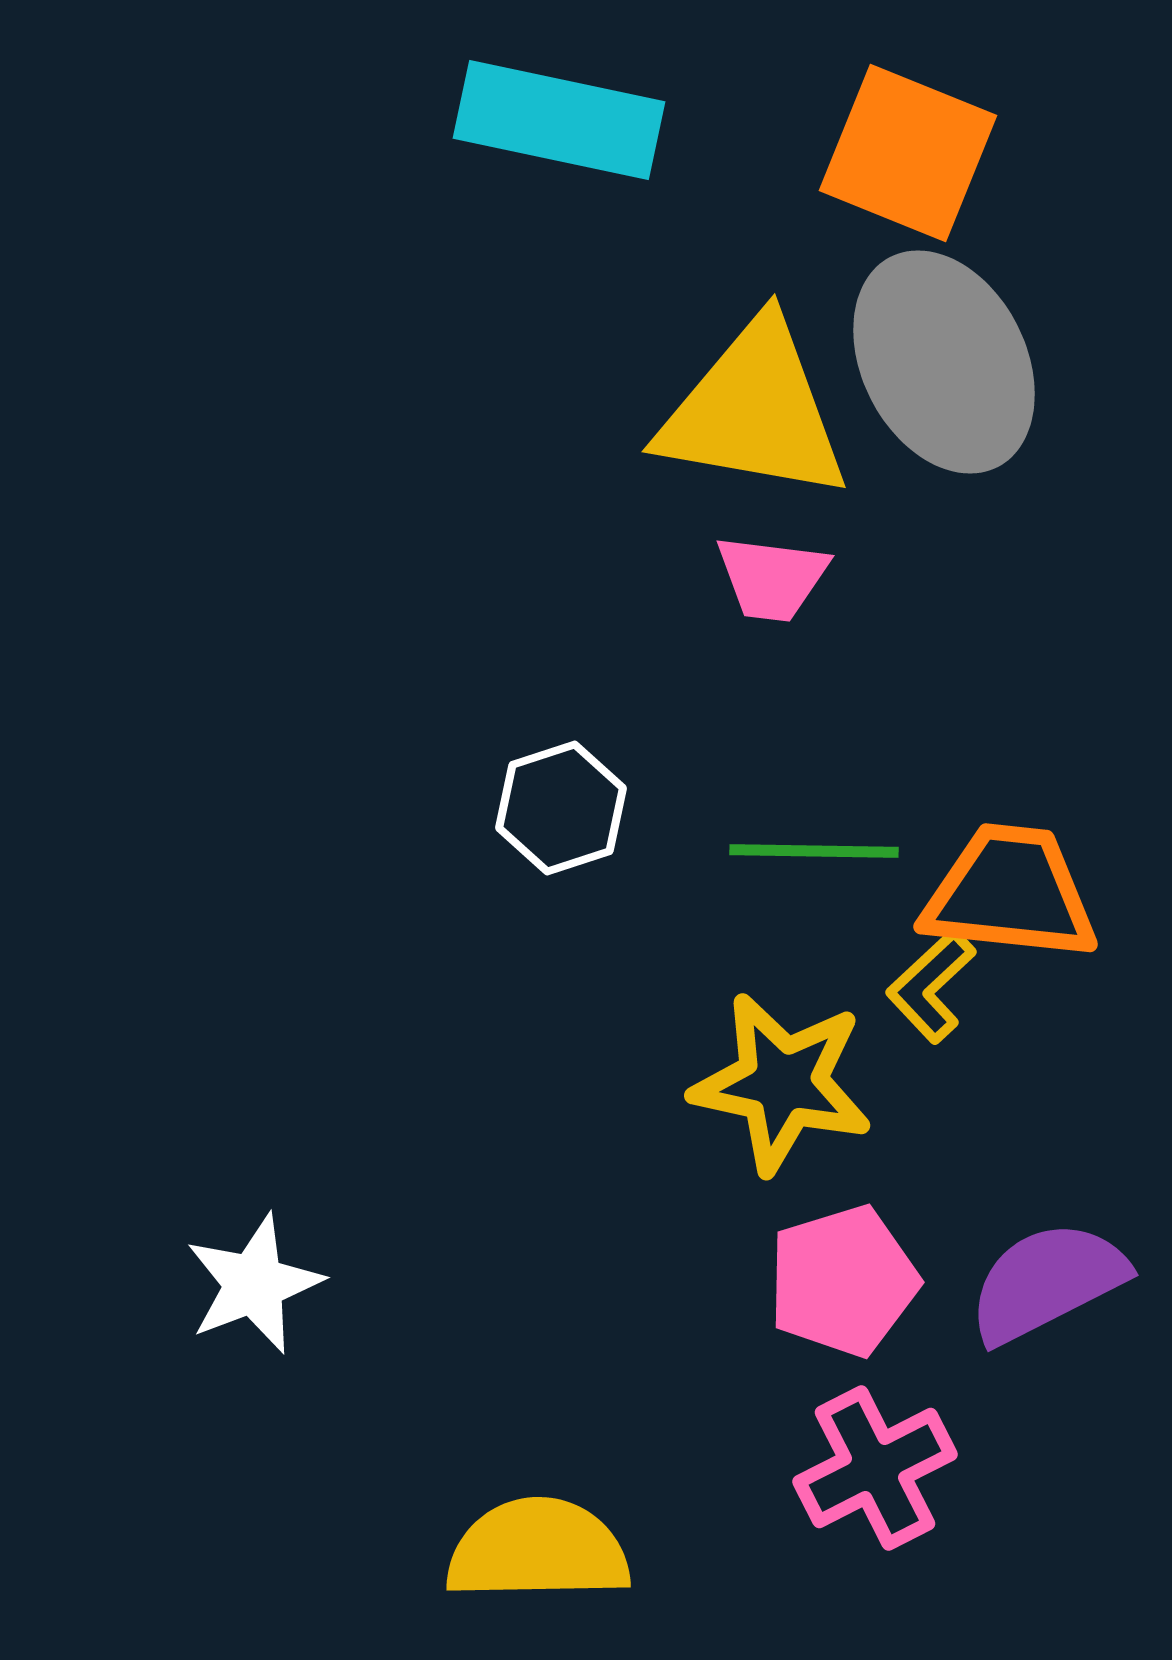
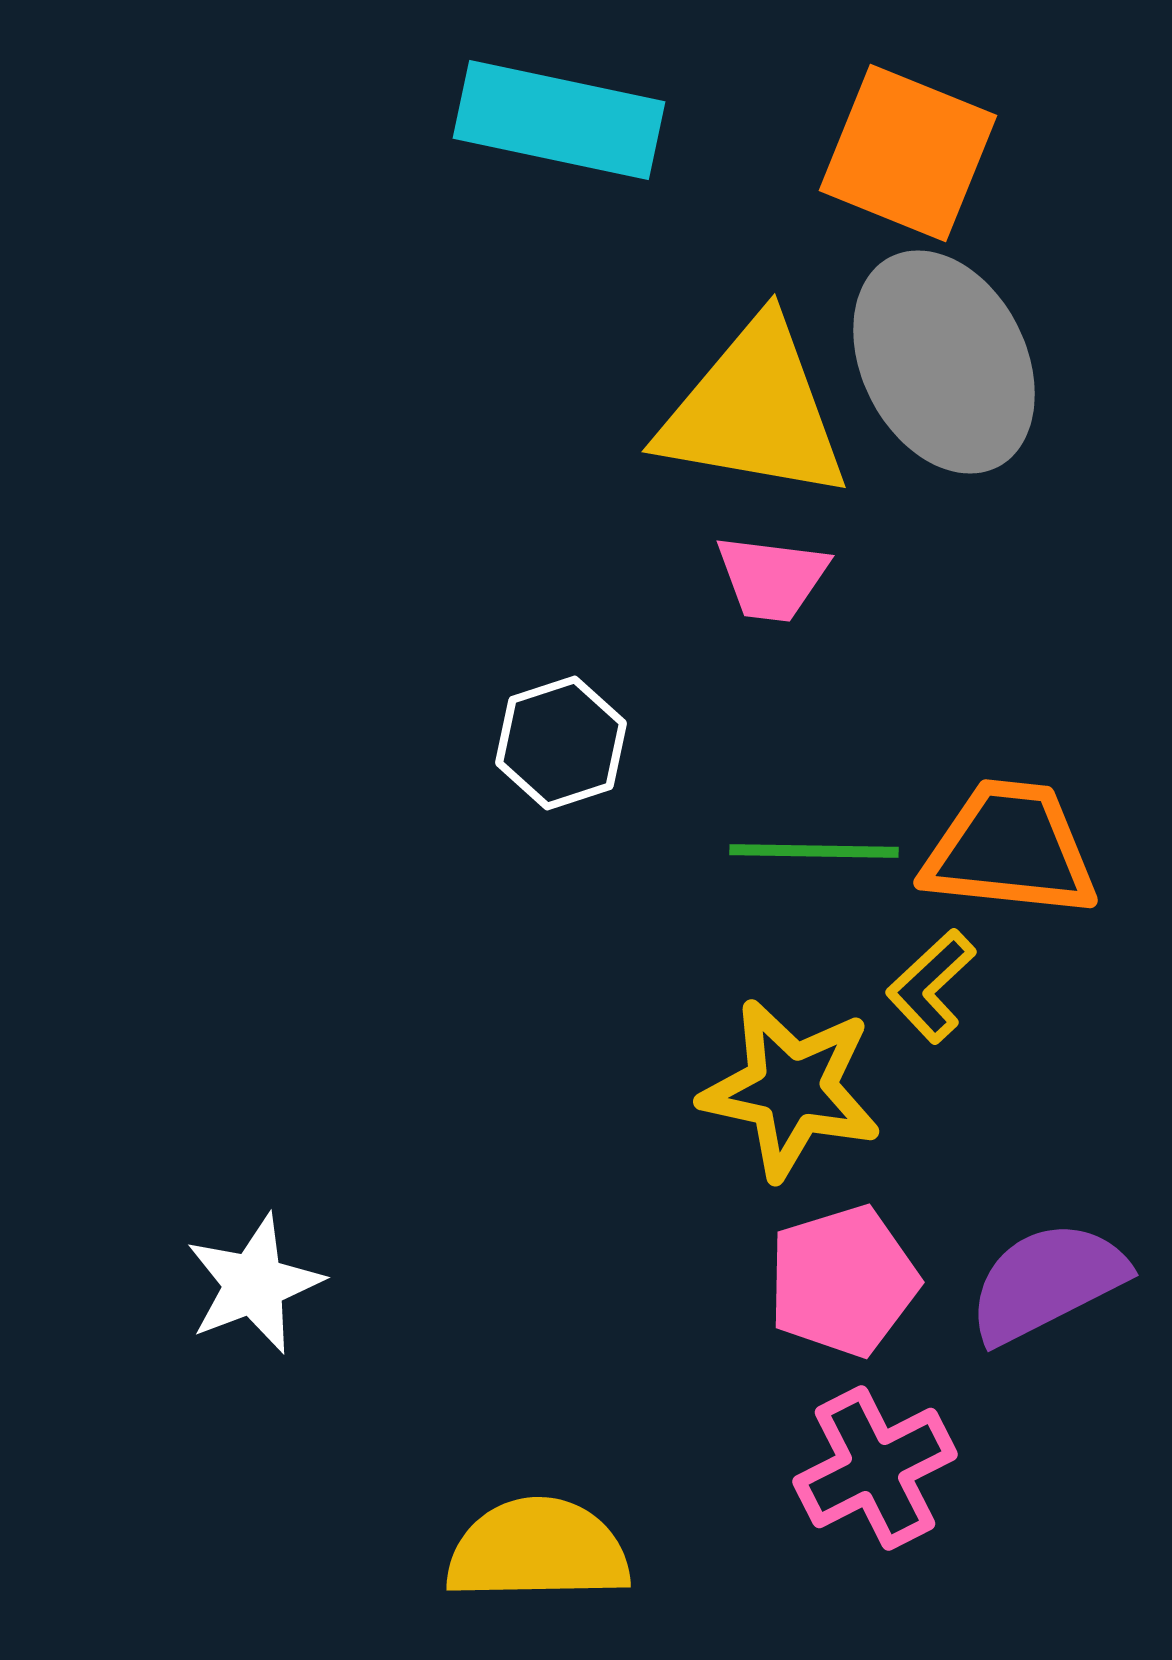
white hexagon: moved 65 px up
orange trapezoid: moved 44 px up
yellow star: moved 9 px right, 6 px down
